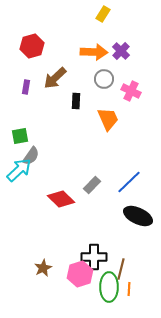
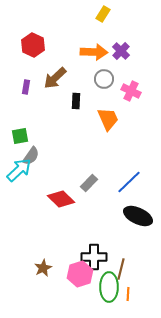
red hexagon: moved 1 px right, 1 px up; rotated 20 degrees counterclockwise
gray rectangle: moved 3 px left, 2 px up
orange line: moved 1 px left, 5 px down
